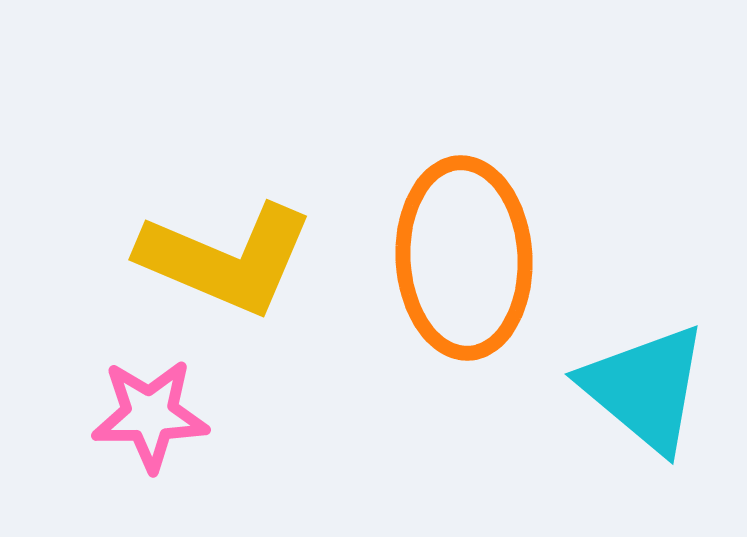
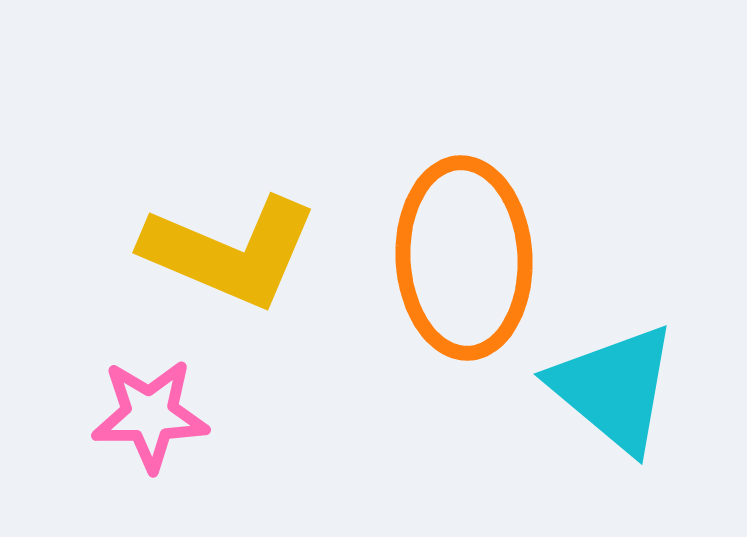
yellow L-shape: moved 4 px right, 7 px up
cyan triangle: moved 31 px left
